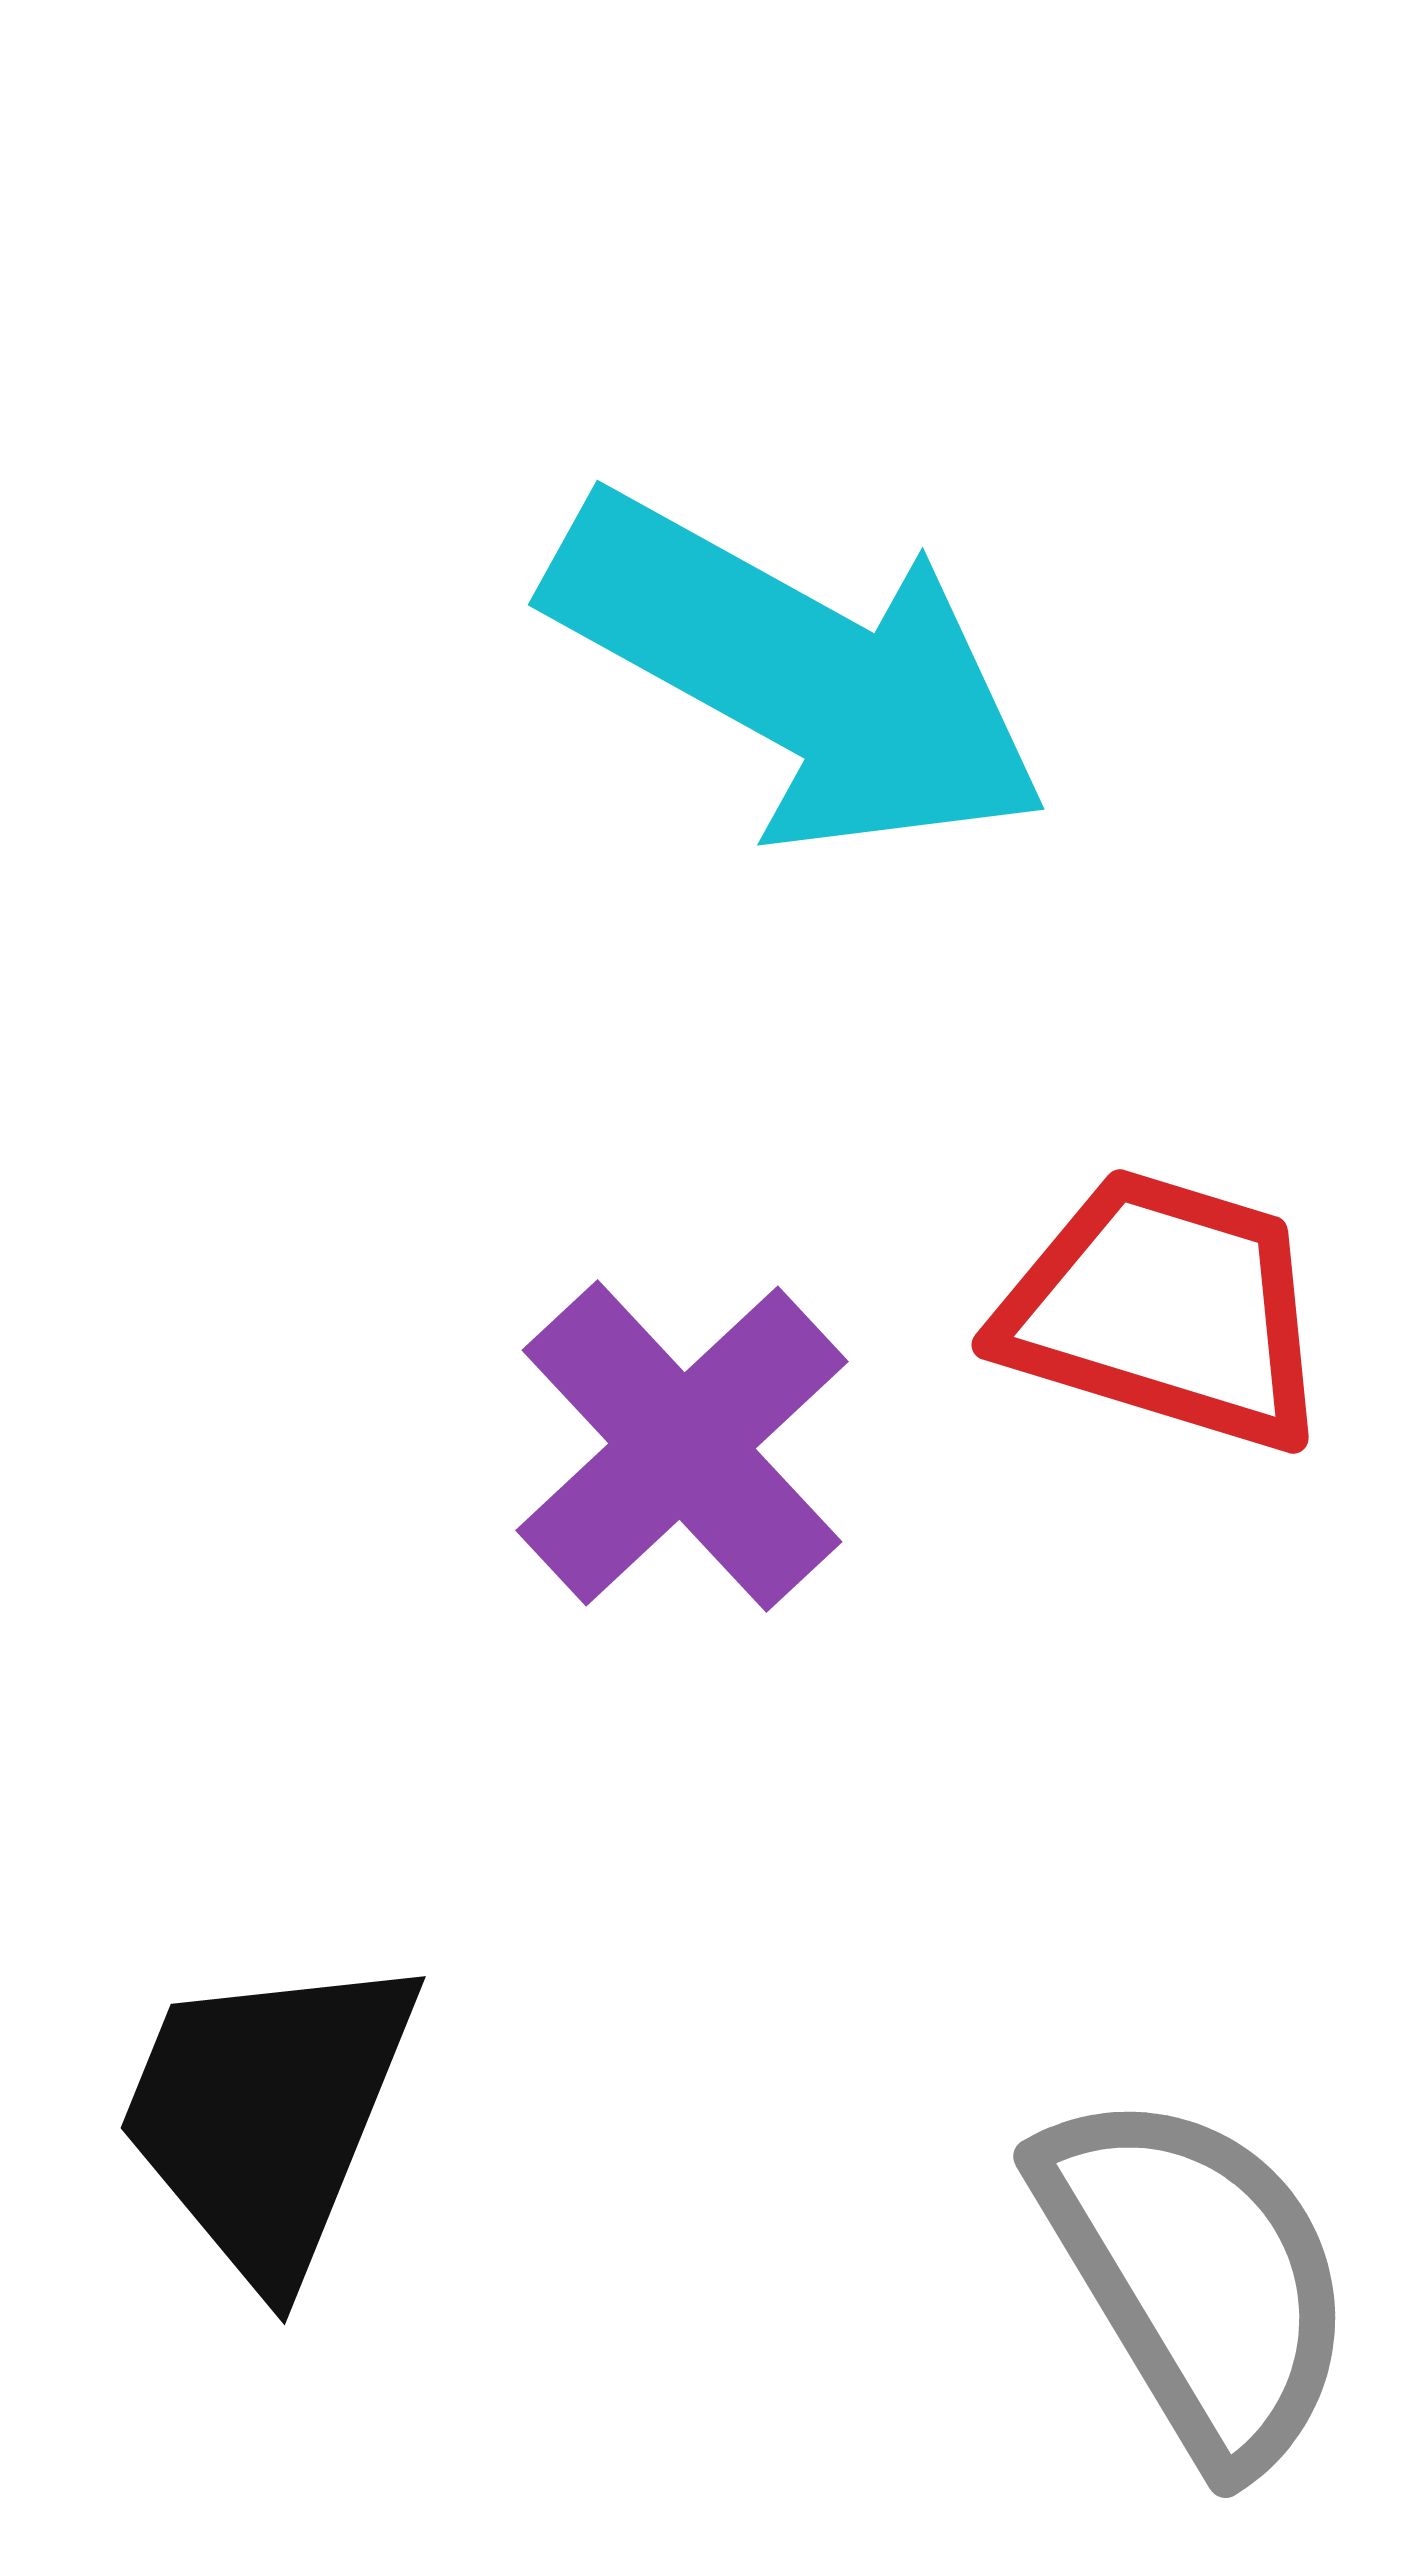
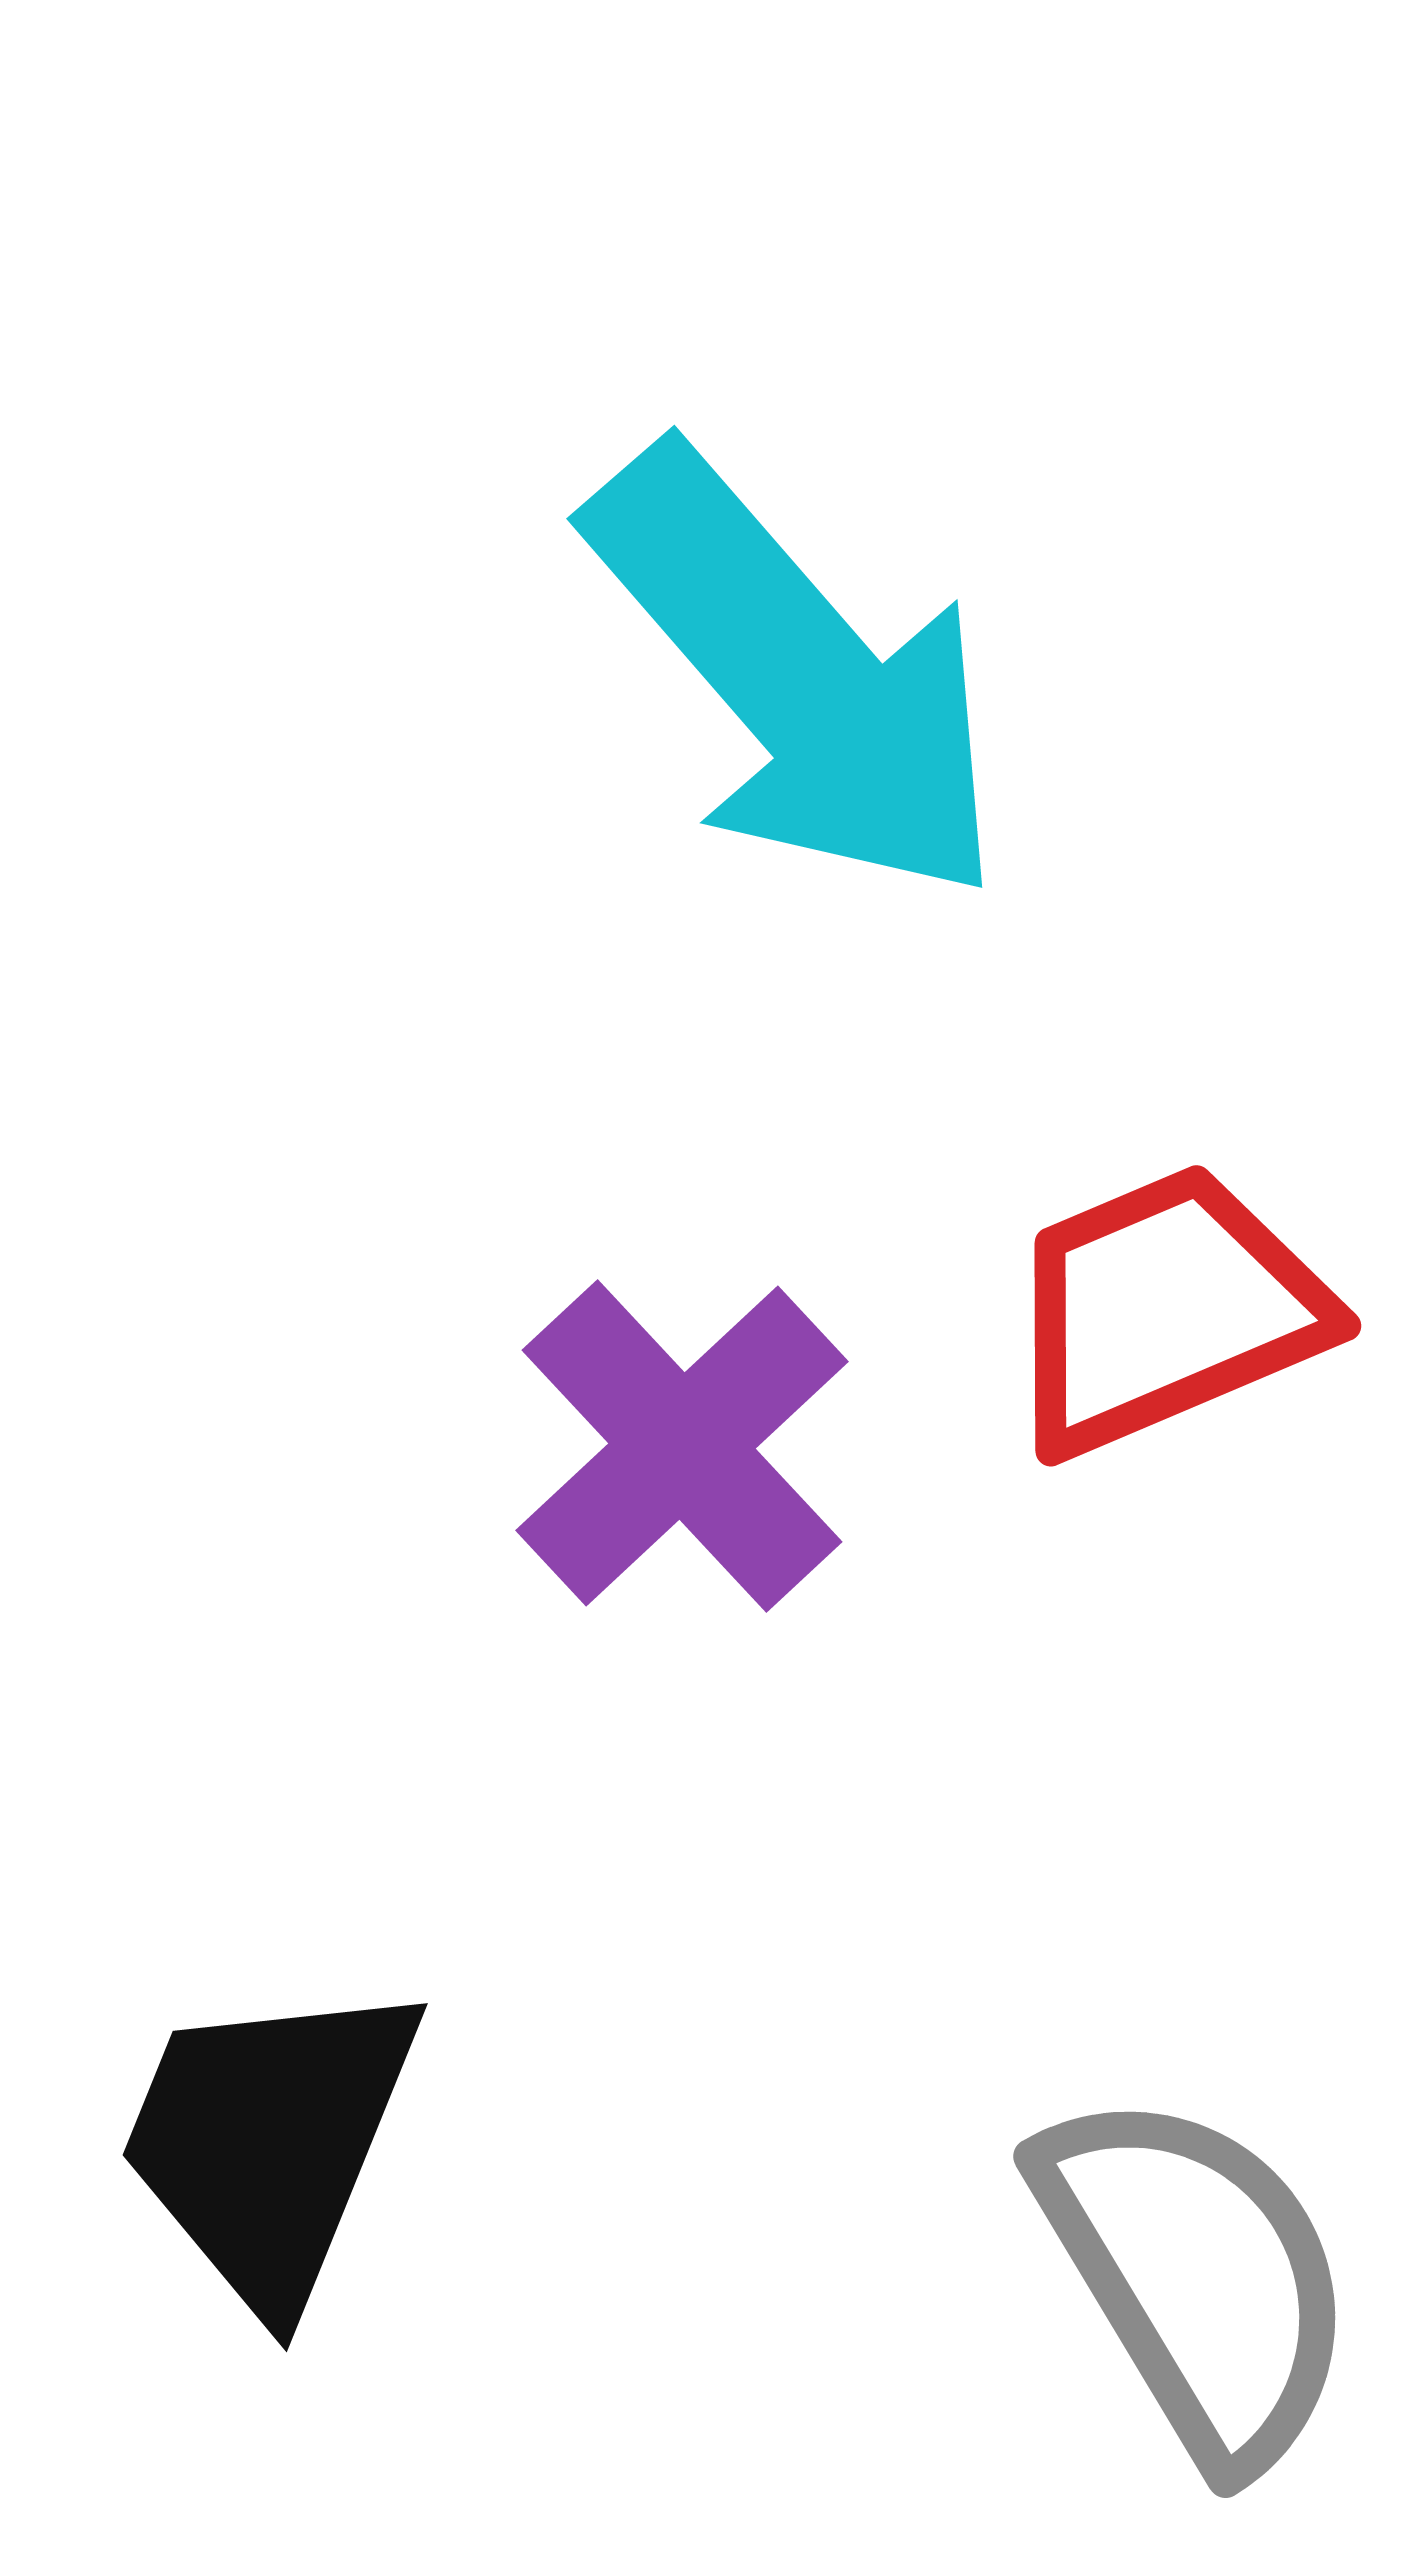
cyan arrow: moved 1 px left, 2 px down; rotated 20 degrees clockwise
red trapezoid: rotated 40 degrees counterclockwise
black trapezoid: moved 2 px right, 27 px down
